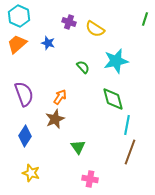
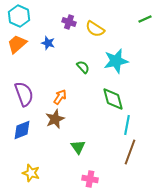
green line: rotated 48 degrees clockwise
blue diamond: moved 3 px left, 6 px up; rotated 35 degrees clockwise
